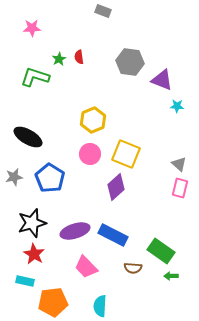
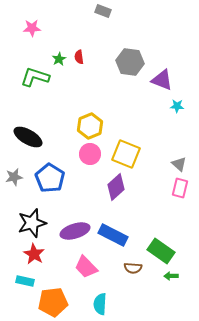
yellow hexagon: moved 3 px left, 6 px down
cyan semicircle: moved 2 px up
